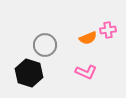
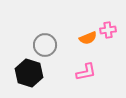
pink L-shape: rotated 35 degrees counterclockwise
